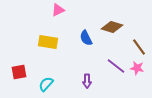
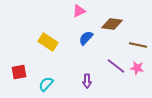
pink triangle: moved 21 px right, 1 px down
brown diamond: moved 3 px up; rotated 10 degrees counterclockwise
blue semicircle: rotated 70 degrees clockwise
yellow rectangle: rotated 24 degrees clockwise
brown line: moved 1 px left, 2 px up; rotated 42 degrees counterclockwise
